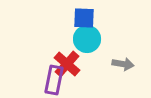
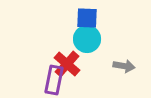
blue square: moved 3 px right
gray arrow: moved 1 px right, 2 px down
